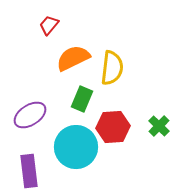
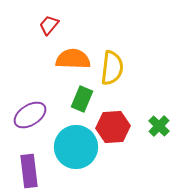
orange semicircle: moved 1 px down; rotated 28 degrees clockwise
